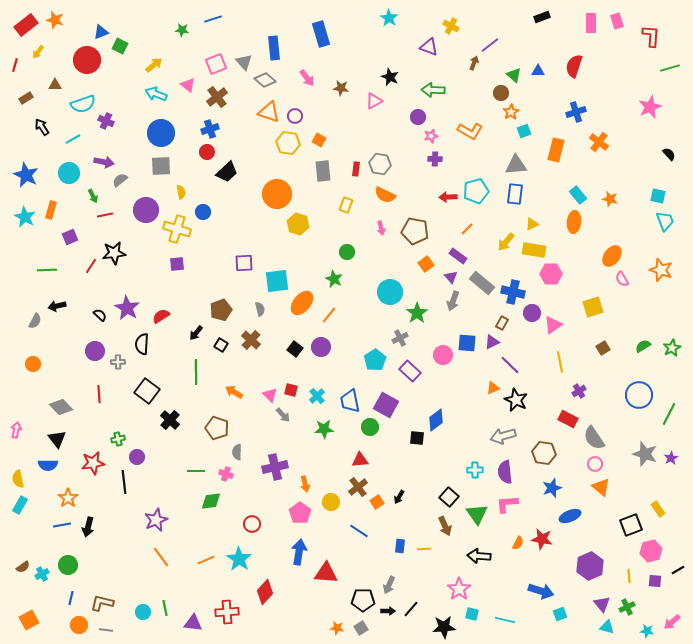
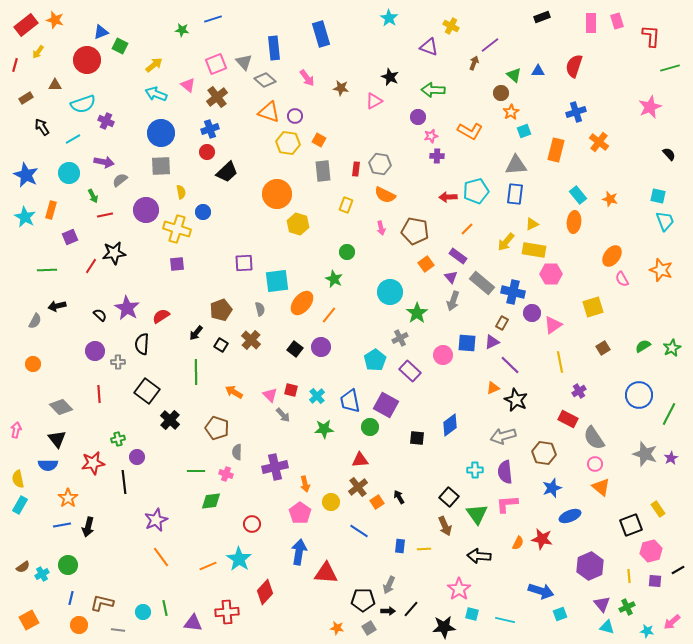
purple cross at (435, 159): moved 2 px right, 3 px up
blue diamond at (436, 420): moved 14 px right, 5 px down
black arrow at (399, 497): rotated 120 degrees clockwise
orange line at (206, 560): moved 2 px right, 6 px down
gray square at (361, 628): moved 8 px right
gray line at (106, 630): moved 12 px right
